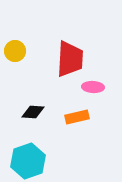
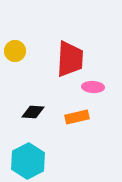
cyan hexagon: rotated 8 degrees counterclockwise
